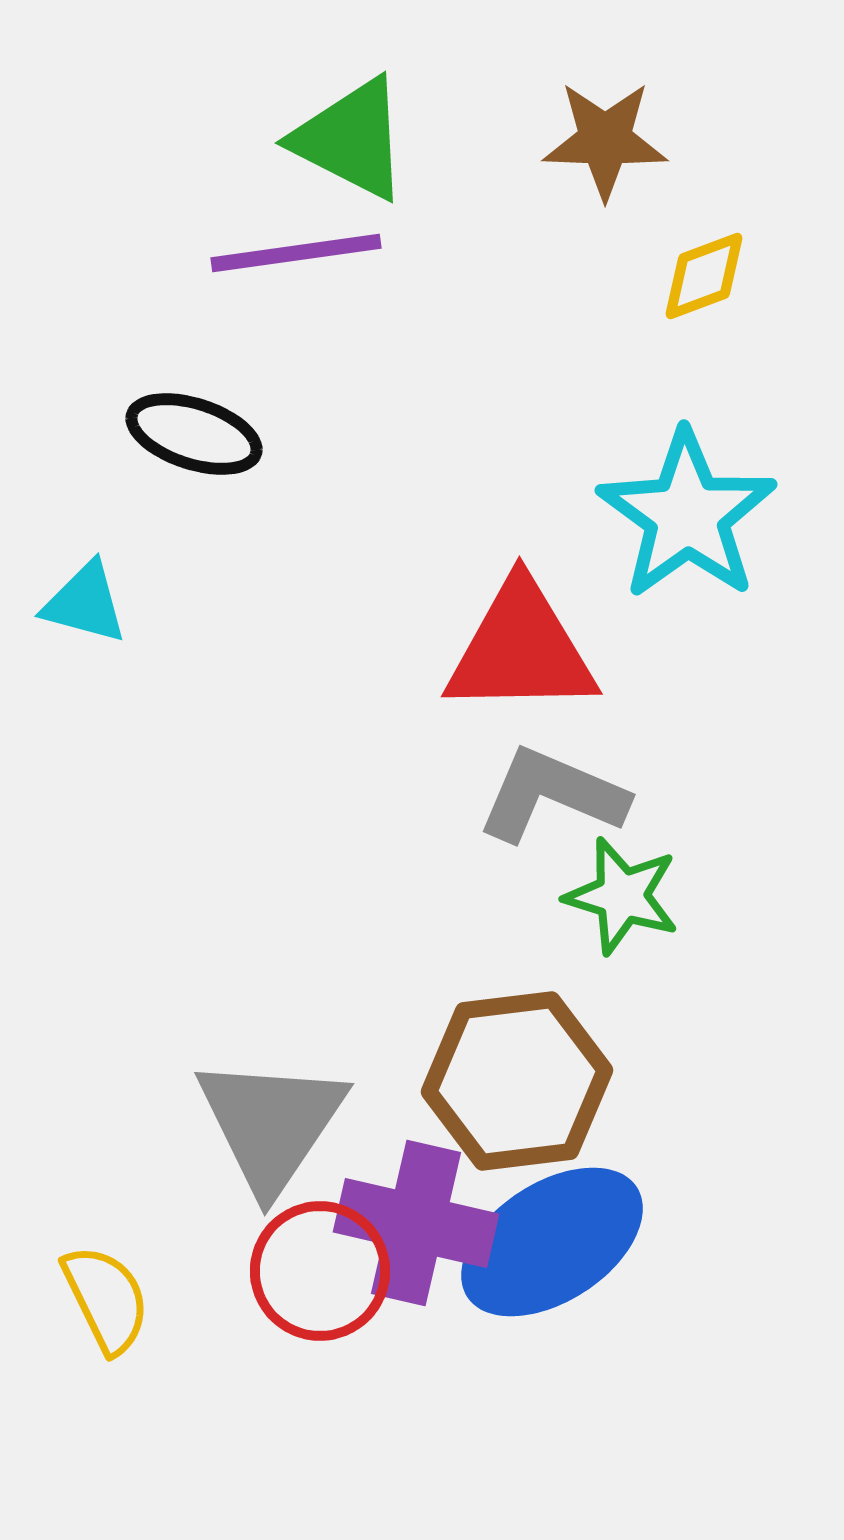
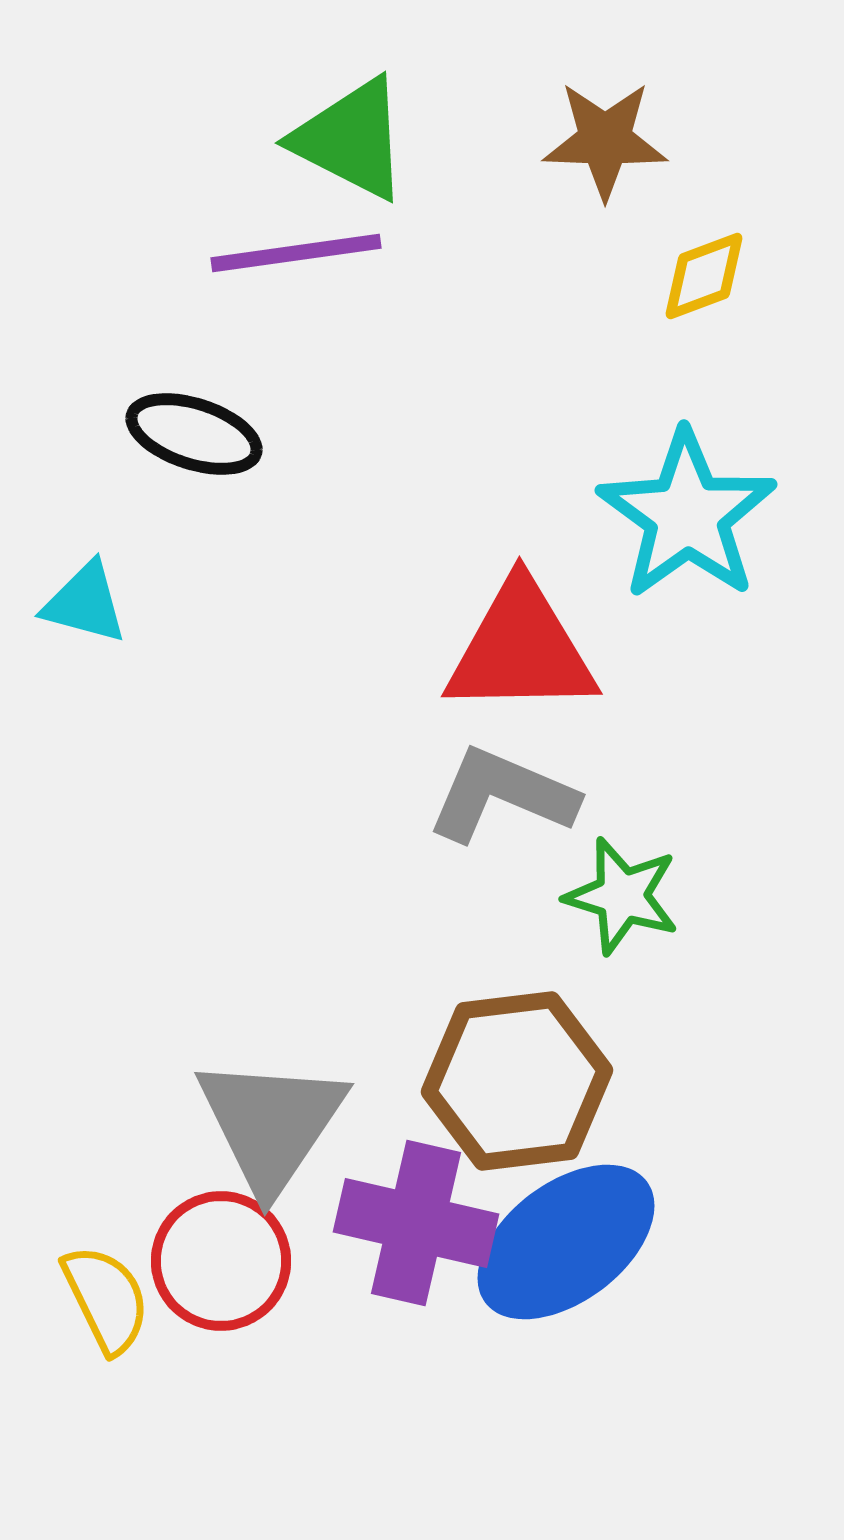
gray L-shape: moved 50 px left
blue ellipse: moved 14 px right; rotated 4 degrees counterclockwise
red circle: moved 99 px left, 10 px up
